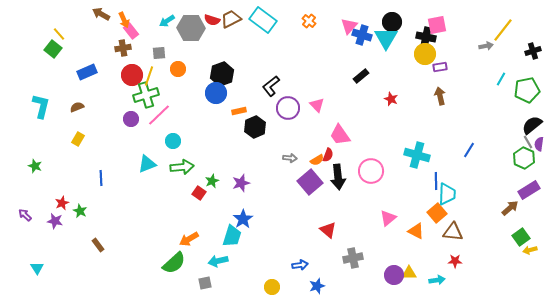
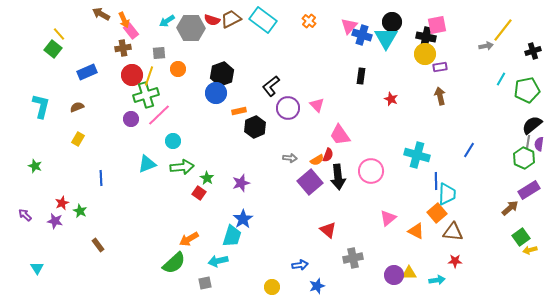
black rectangle at (361, 76): rotated 42 degrees counterclockwise
gray line at (528, 142): rotated 40 degrees clockwise
green star at (212, 181): moved 5 px left, 3 px up; rotated 16 degrees counterclockwise
